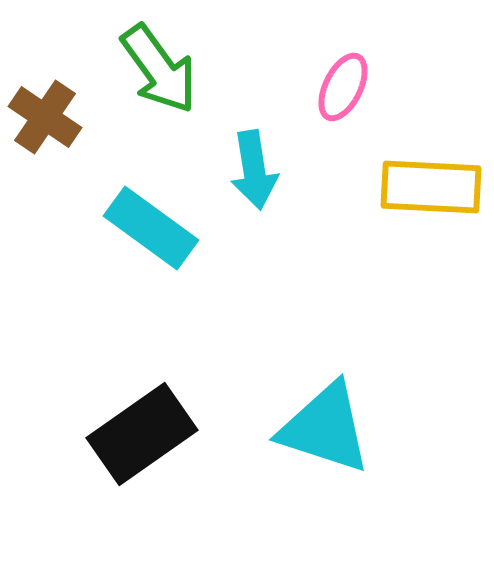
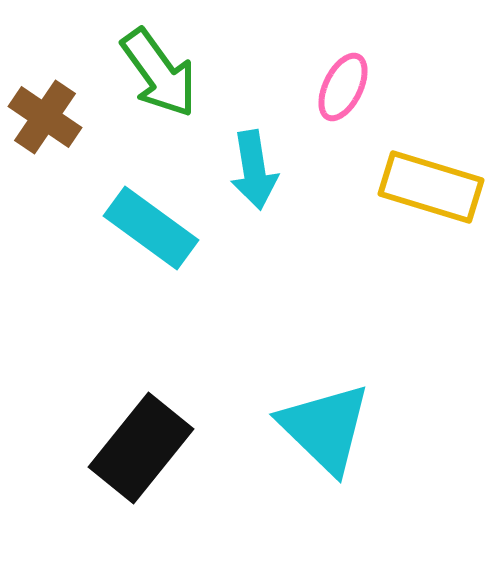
green arrow: moved 4 px down
yellow rectangle: rotated 14 degrees clockwise
cyan triangle: rotated 26 degrees clockwise
black rectangle: moved 1 px left, 14 px down; rotated 16 degrees counterclockwise
